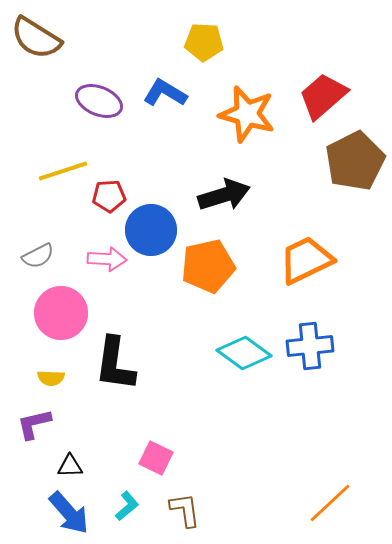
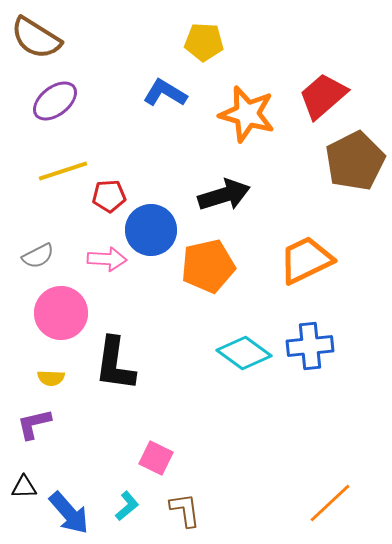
purple ellipse: moved 44 px left; rotated 60 degrees counterclockwise
black triangle: moved 46 px left, 21 px down
